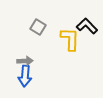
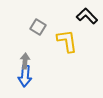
black L-shape: moved 10 px up
yellow L-shape: moved 3 px left, 2 px down; rotated 10 degrees counterclockwise
gray arrow: rotated 84 degrees counterclockwise
